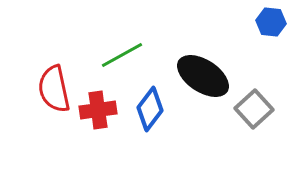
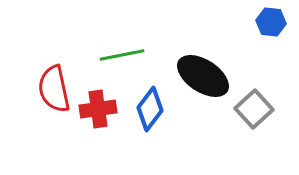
green line: rotated 18 degrees clockwise
red cross: moved 1 px up
